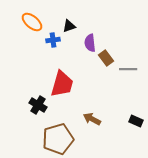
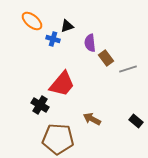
orange ellipse: moved 1 px up
black triangle: moved 2 px left
blue cross: moved 1 px up; rotated 24 degrees clockwise
gray line: rotated 18 degrees counterclockwise
red trapezoid: rotated 24 degrees clockwise
black cross: moved 2 px right
black rectangle: rotated 16 degrees clockwise
brown pentagon: rotated 20 degrees clockwise
